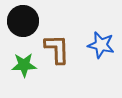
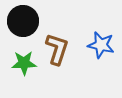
brown L-shape: rotated 20 degrees clockwise
green star: moved 2 px up
